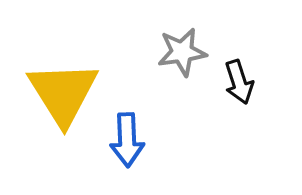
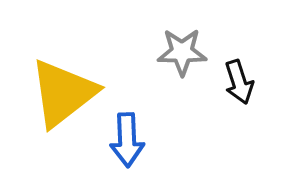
gray star: rotated 9 degrees clockwise
yellow triangle: rotated 24 degrees clockwise
